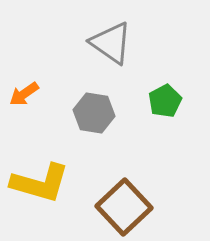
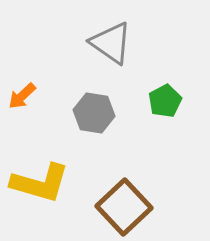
orange arrow: moved 2 px left, 2 px down; rotated 8 degrees counterclockwise
